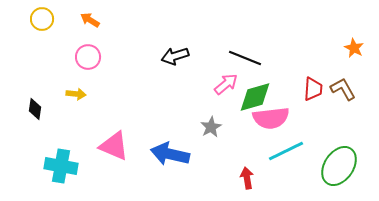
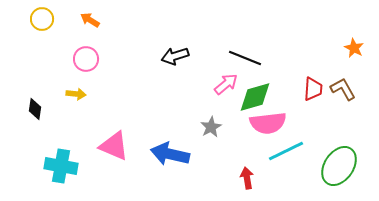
pink circle: moved 2 px left, 2 px down
pink semicircle: moved 3 px left, 5 px down
